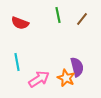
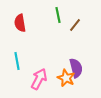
brown line: moved 7 px left, 6 px down
red semicircle: rotated 60 degrees clockwise
cyan line: moved 1 px up
purple semicircle: moved 1 px left, 1 px down
pink arrow: rotated 30 degrees counterclockwise
